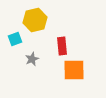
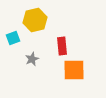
cyan square: moved 2 px left, 1 px up
